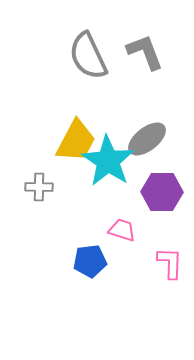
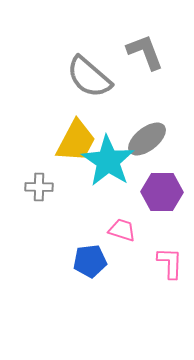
gray semicircle: moved 1 px right, 21 px down; rotated 24 degrees counterclockwise
